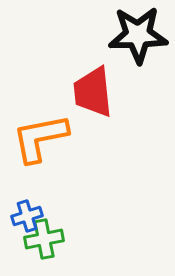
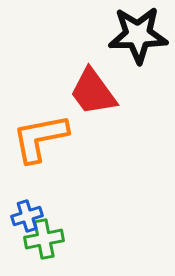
red trapezoid: rotated 30 degrees counterclockwise
